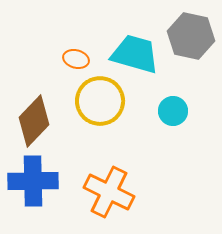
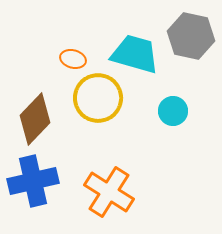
orange ellipse: moved 3 px left
yellow circle: moved 2 px left, 3 px up
brown diamond: moved 1 px right, 2 px up
blue cross: rotated 12 degrees counterclockwise
orange cross: rotated 6 degrees clockwise
